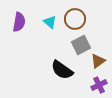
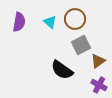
purple cross: rotated 35 degrees counterclockwise
